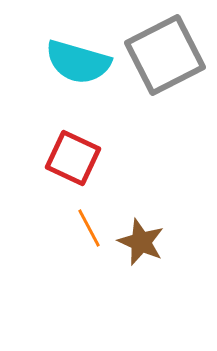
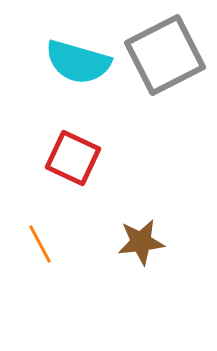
orange line: moved 49 px left, 16 px down
brown star: rotated 30 degrees counterclockwise
